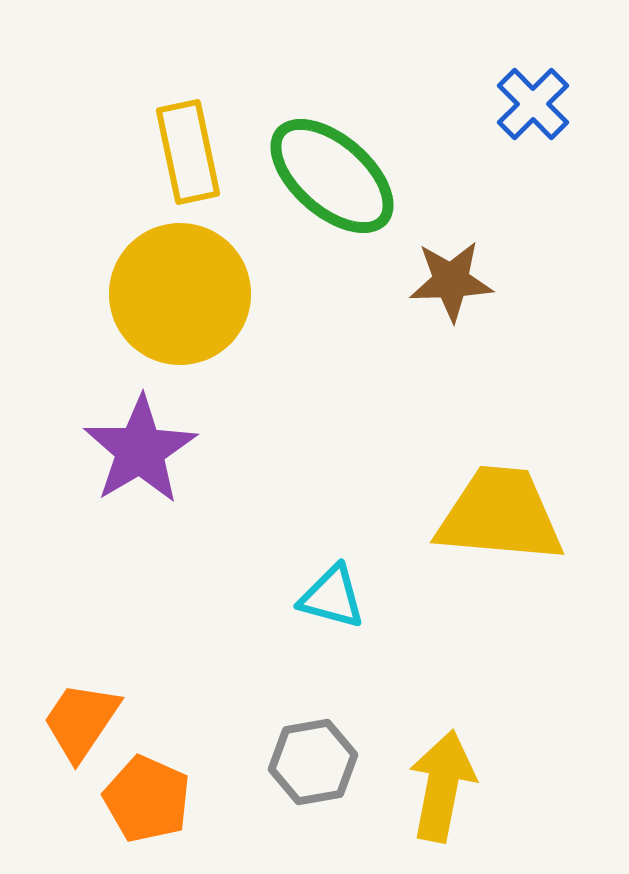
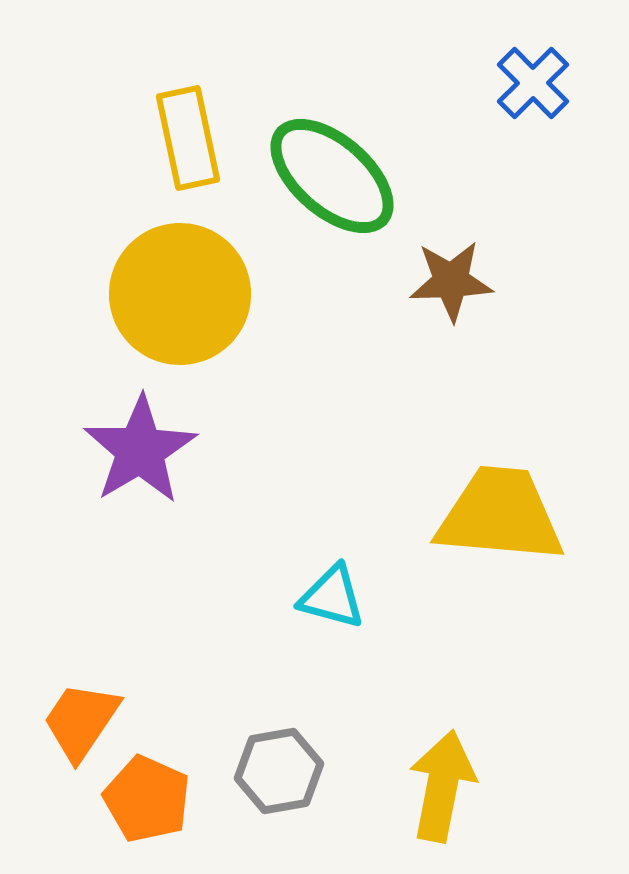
blue cross: moved 21 px up
yellow rectangle: moved 14 px up
gray hexagon: moved 34 px left, 9 px down
